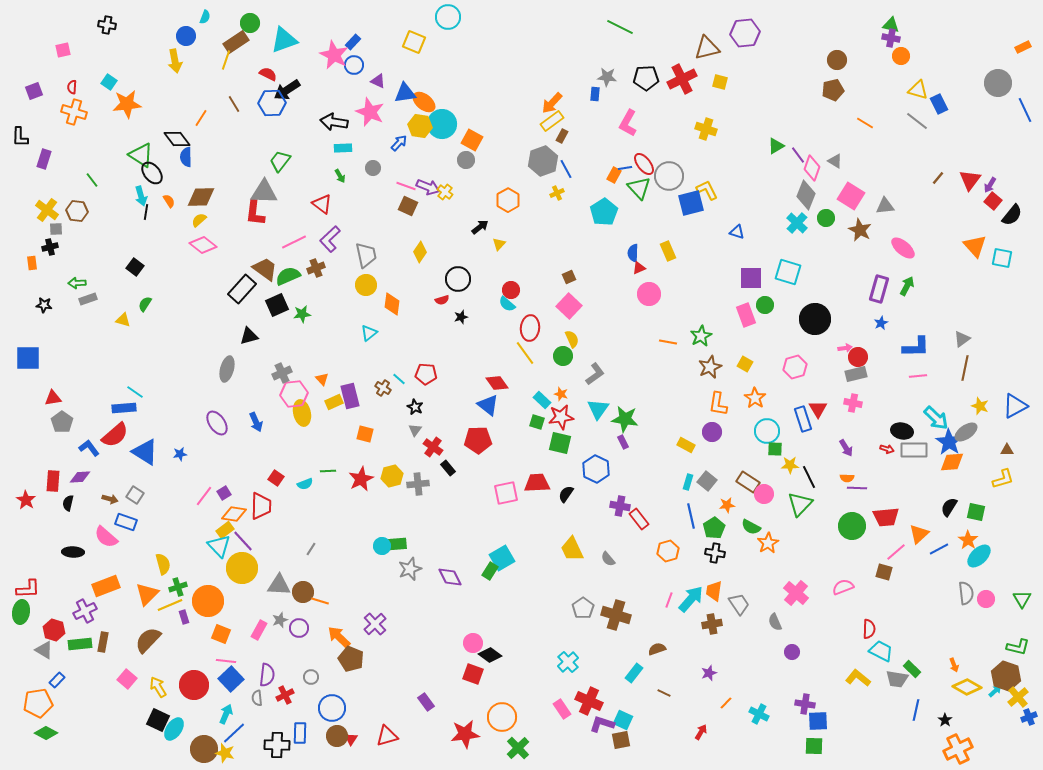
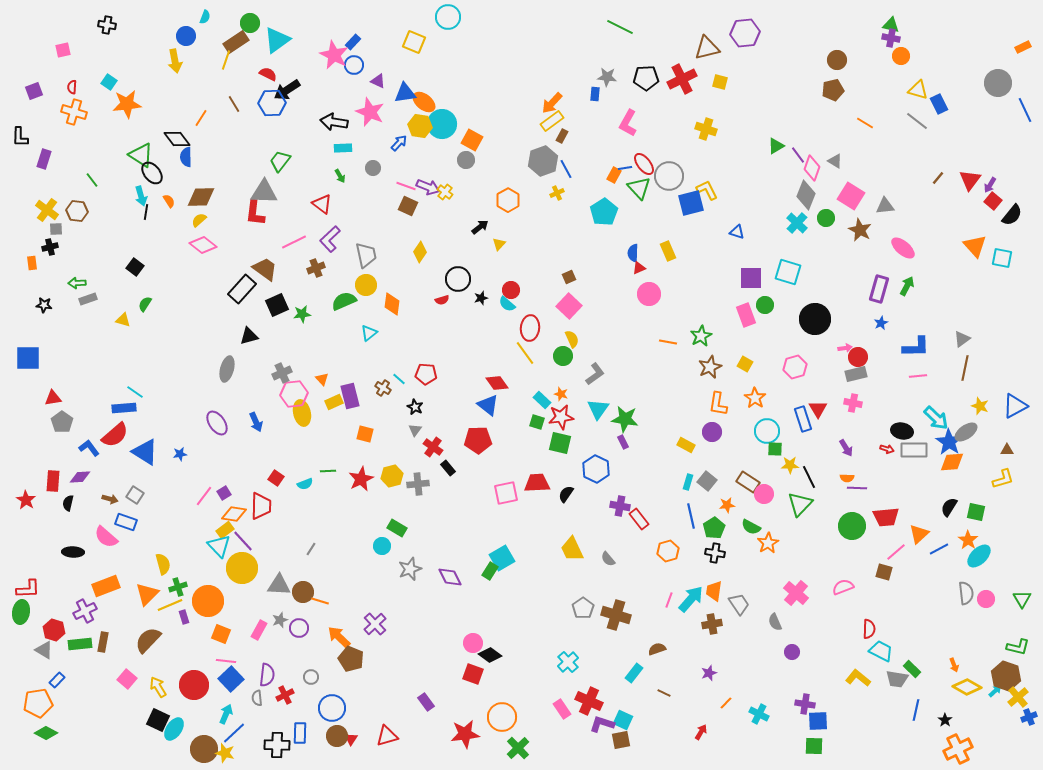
cyan triangle at (284, 40): moved 7 px left; rotated 16 degrees counterclockwise
green semicircle at (288, 276): moved 56 px right, 25 px down
black star at (461, 317): moved 20 px right, 19 px up
green rectangle at (397, 544): moved 16 px up; rotated 36 degrees clockwise
